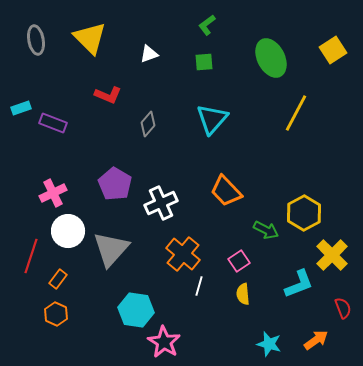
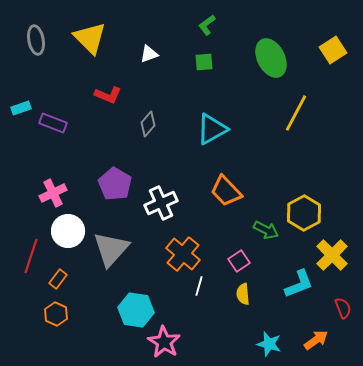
cyan triangle: moved 10 px down; rotated 20 degrees clockwise
